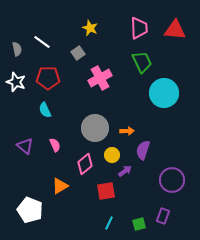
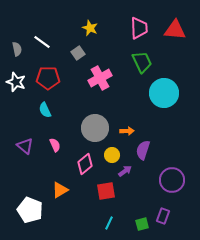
orange triangle: moved 4 px down
green square: moved 3 px right
